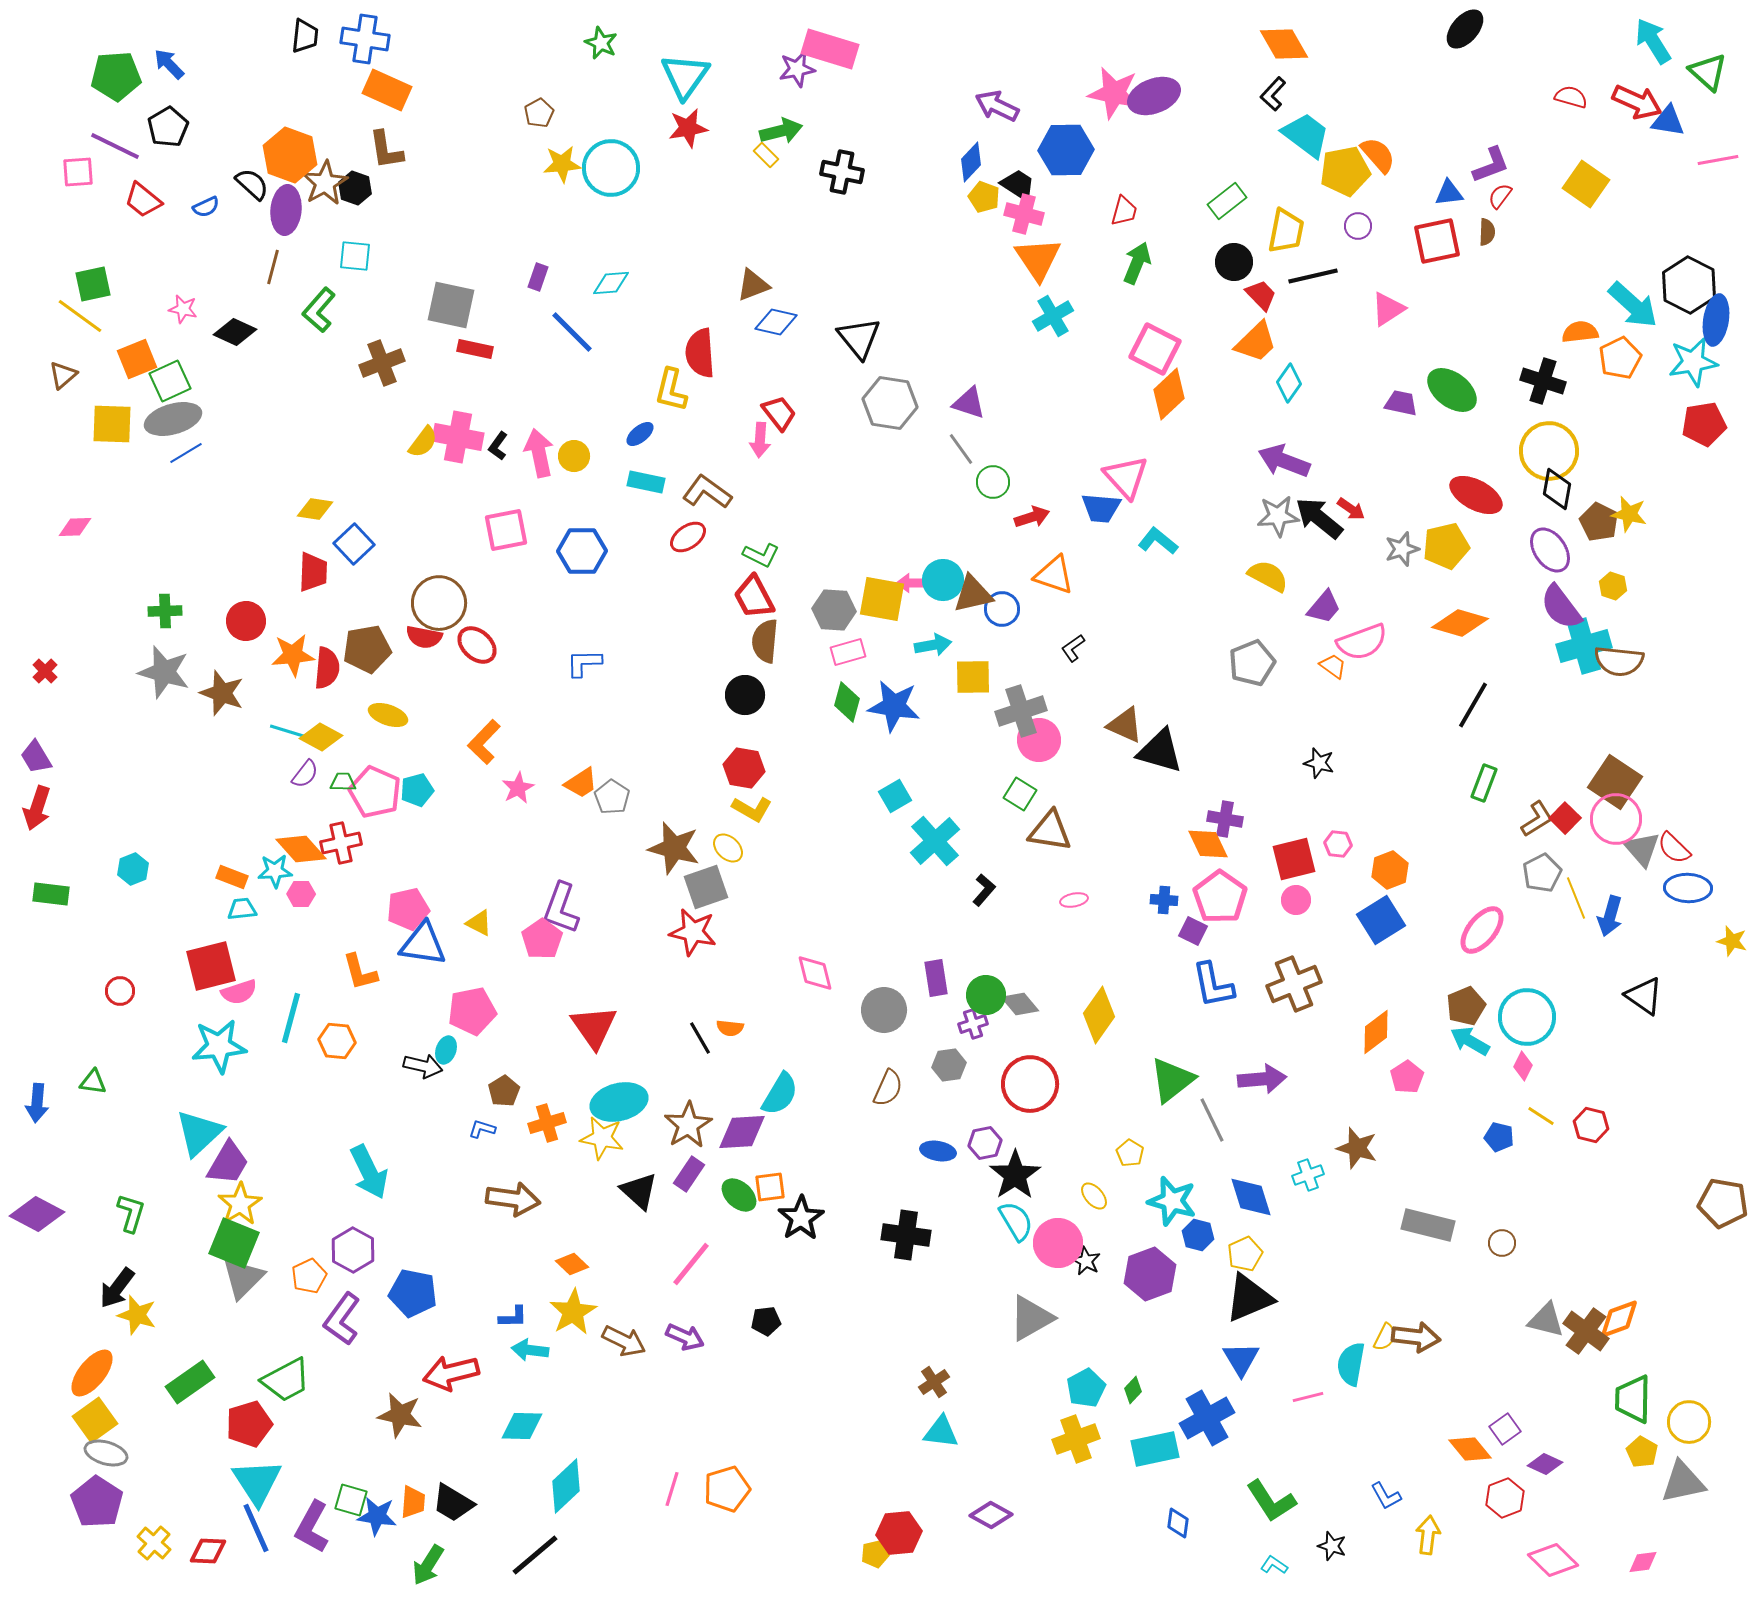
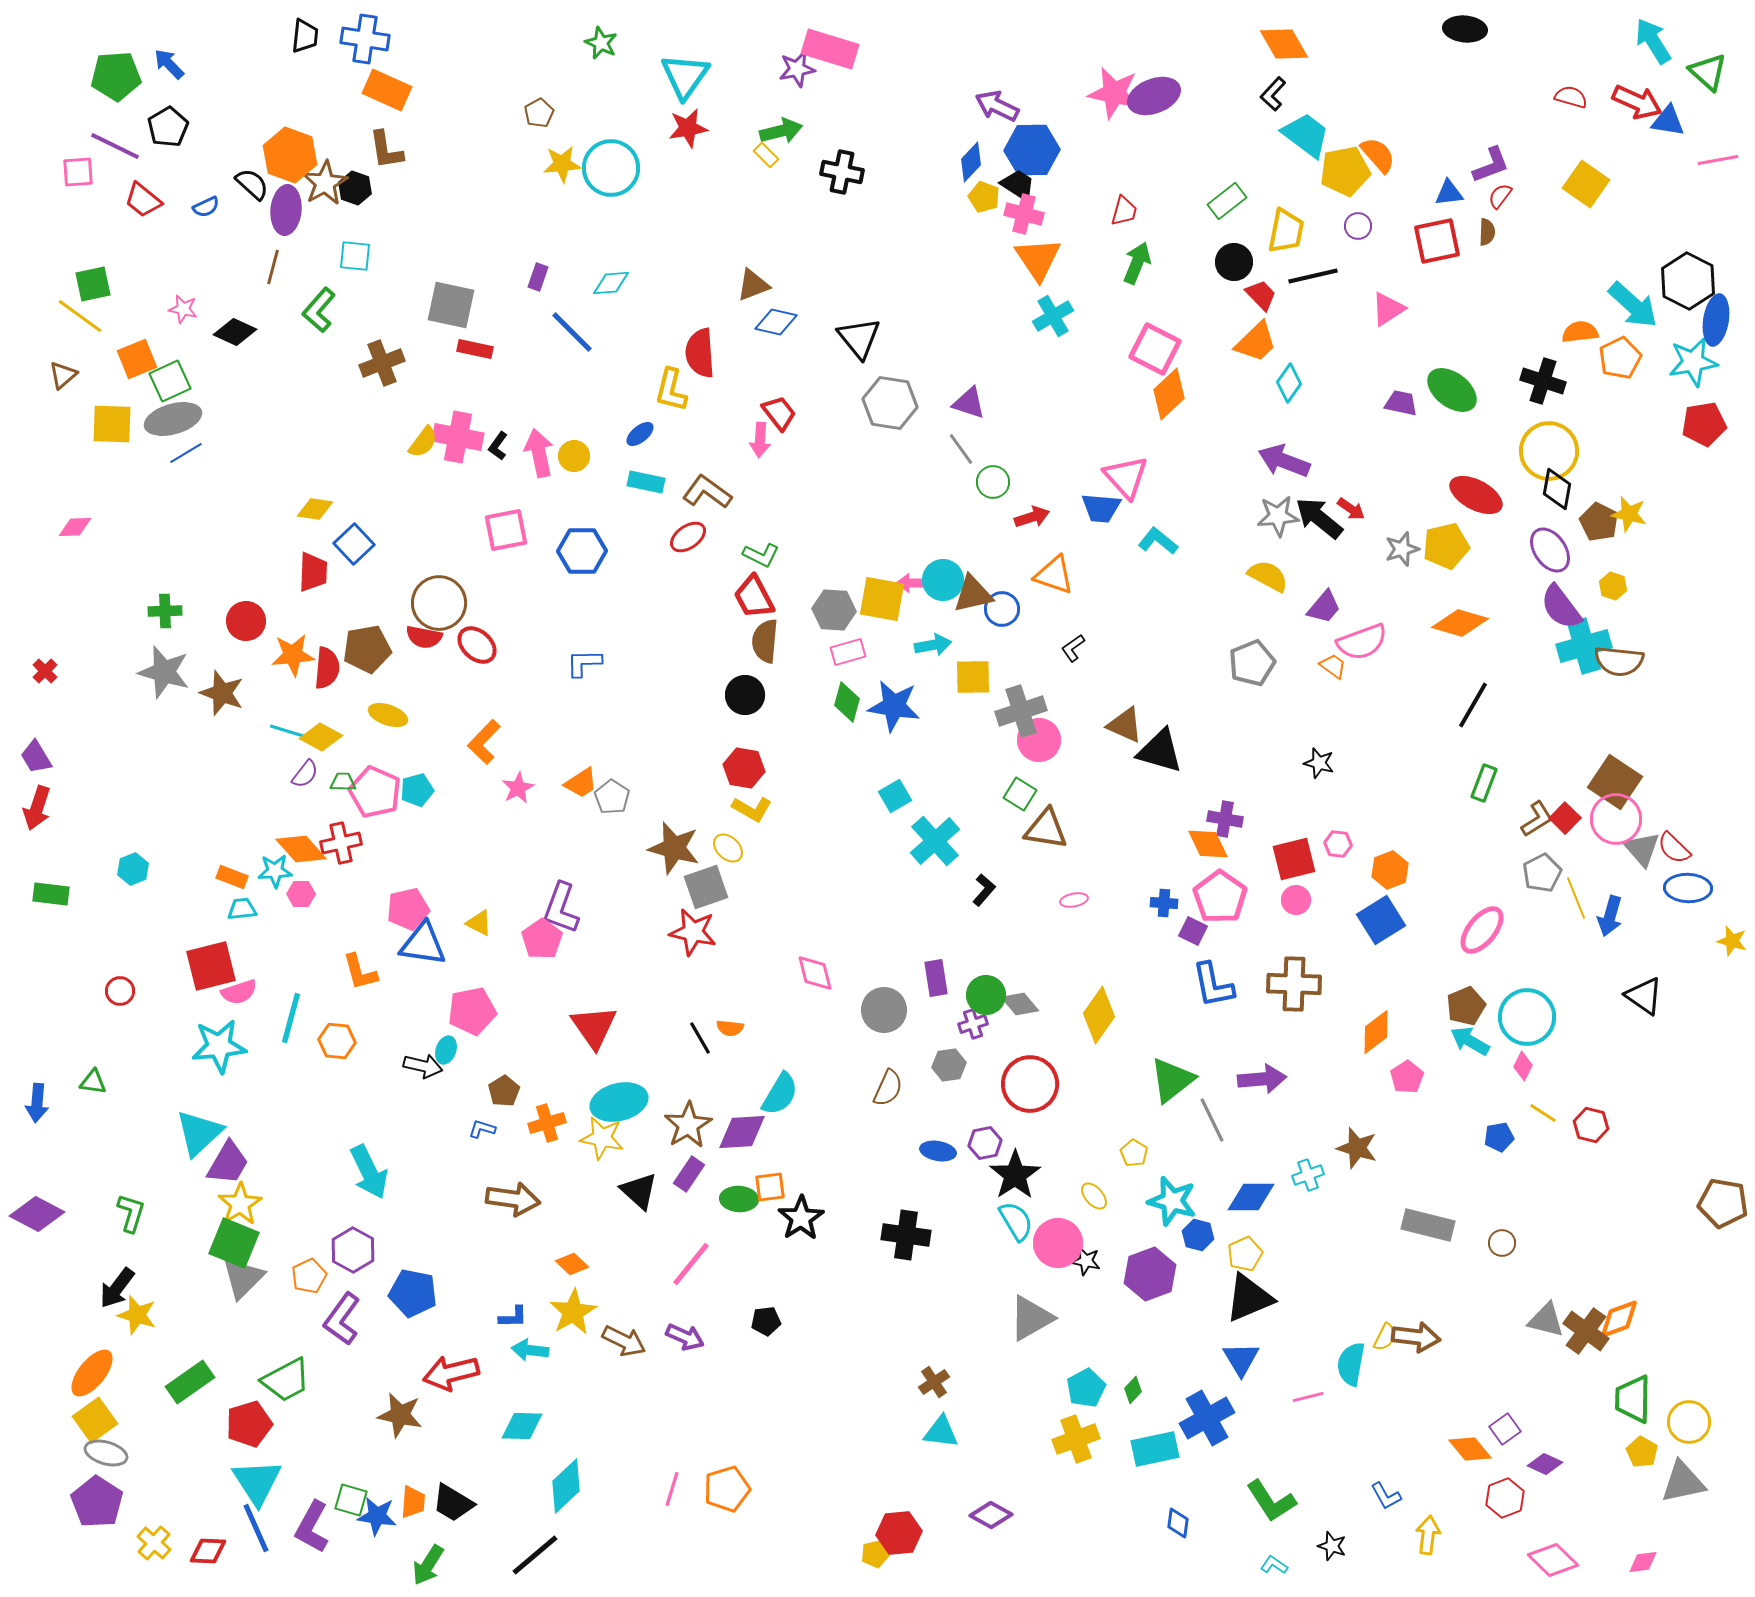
black ellipse at (1465, 29): rotated 54 degrees clockwise
blue hexagon at (1066, 150): moved 34 px left
black hexagon at (1689, 285): moved 1 px left, 4 px up
brown triangle at (1050, 831): moved 4 px left, 2 px up
blue cross at (1164, 900): moved 3 px down
brown cross at (1294, 984): rotated 24 degrees clockwise
yellow line at (1541, 1116): moved 2 px right, 3 px up
blue pentagon at (1499, 1137): rotated 24 degrees counterclockwise
yellow pentagon at (1130, 1153): moved 4 px right
green ellipse at (739, 1195): moved 4 px down; rotated 39 degrees counterclockwise
blue diamond at (1251, 1197): rotated 72 degrees counterclockwise
black star at (1086, 1261): rotated 16 degrees counterclockwise
